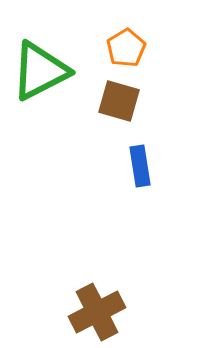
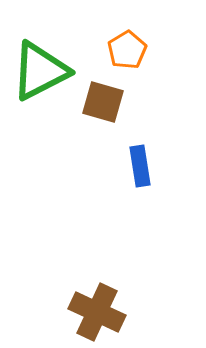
orange pentagon: moved 1 px right, 2 px down
brown square: moved 16 px left, 1 px down
brown cross: rotated 38 degrees counterclockwise
